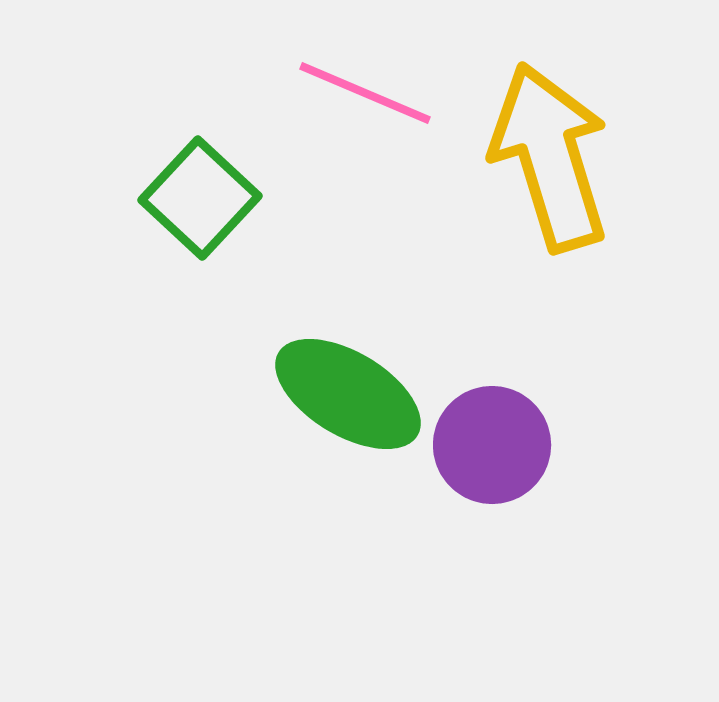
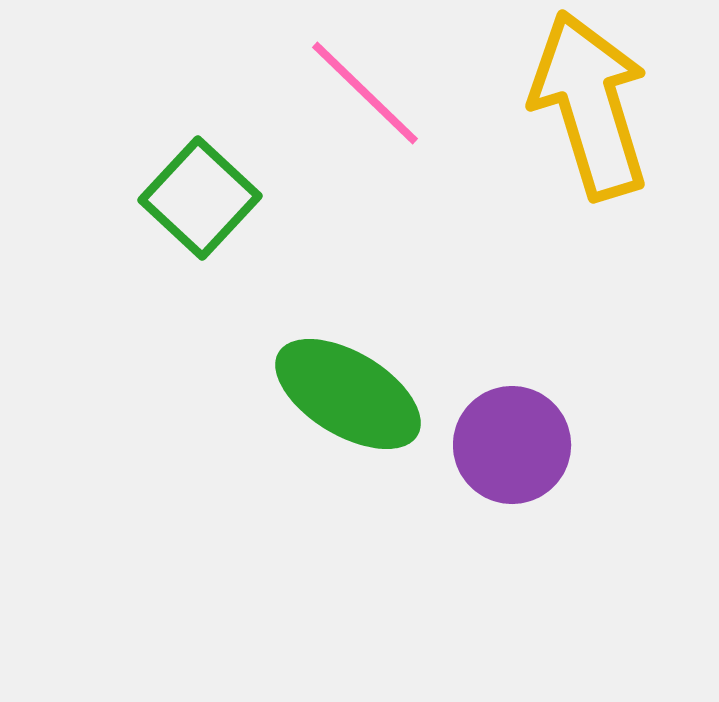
pink line: rotated 21 degrees clockwise
yellow arrow: moved 40 px right, 52 px up
purple circle: moved 20 px right
